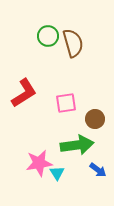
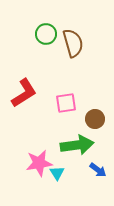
green circle: moved 2 px left, 2 px up
